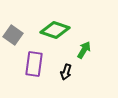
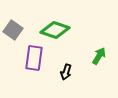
gray square: moved 5 px up
green arrow: moved 15 px right, 6 px down
purple rectangle: moved 6 px up
